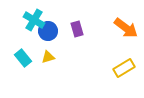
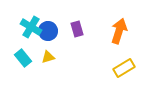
cyan cross: moved 3 px left, 7 px down
orange arrow: moved 7 px left, 3 px down; rotated 110 degrees counterclockwise
